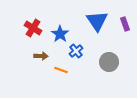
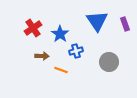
red cross: rotated 24 degrees clockwise
blue cross: rotated 24 degrees clockwise
brown arrow: moved 1 px right
